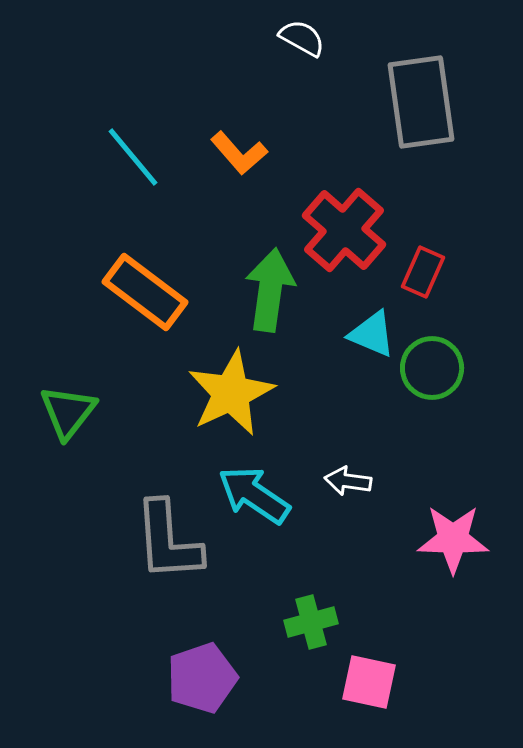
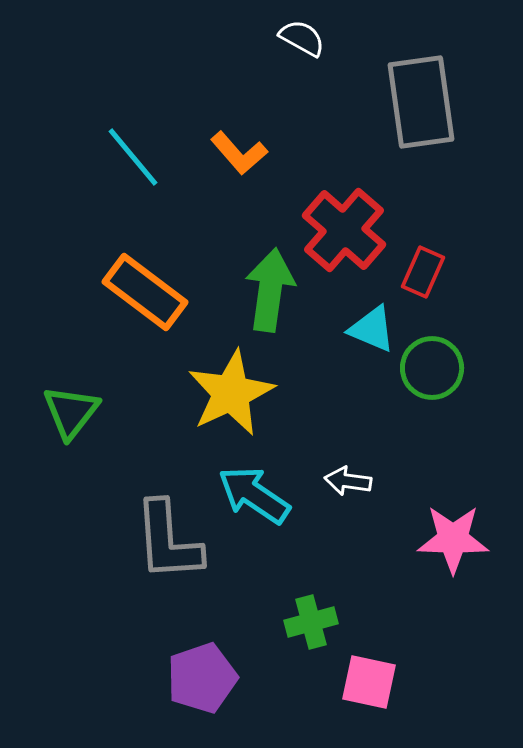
cyan triangle: moved 5 px up
green triangle: moved 3 px right
